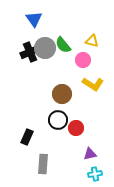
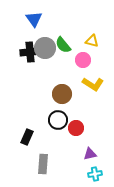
black cross: rotated 18 degrees clockwise
